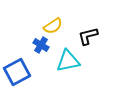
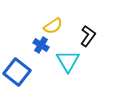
black L-shape: rotated 140 degrees clockwise
cyan triangle: rotated 50 degrees counterclockwise
blue square: rotated 24 degrees counterclockwise
